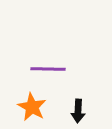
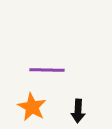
purple line: moved 1 px left, 1 px down
